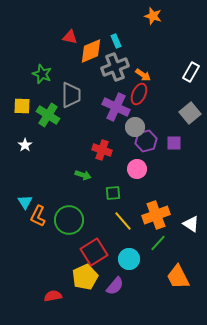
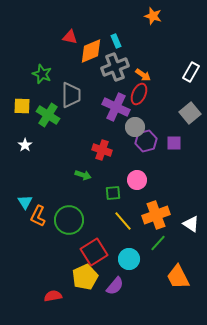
pink circle: moved 11 px down
